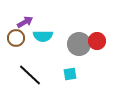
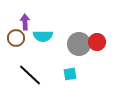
purple arrow: rotated 63 degrees counterclockwise
red circle: moved 1 px down
